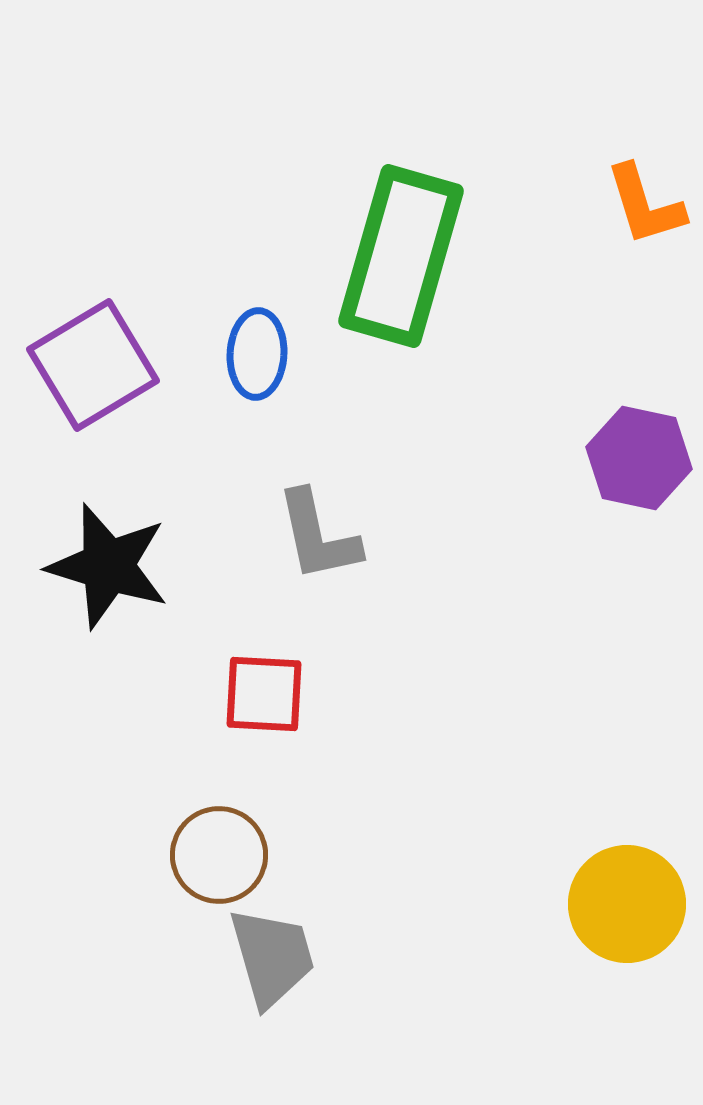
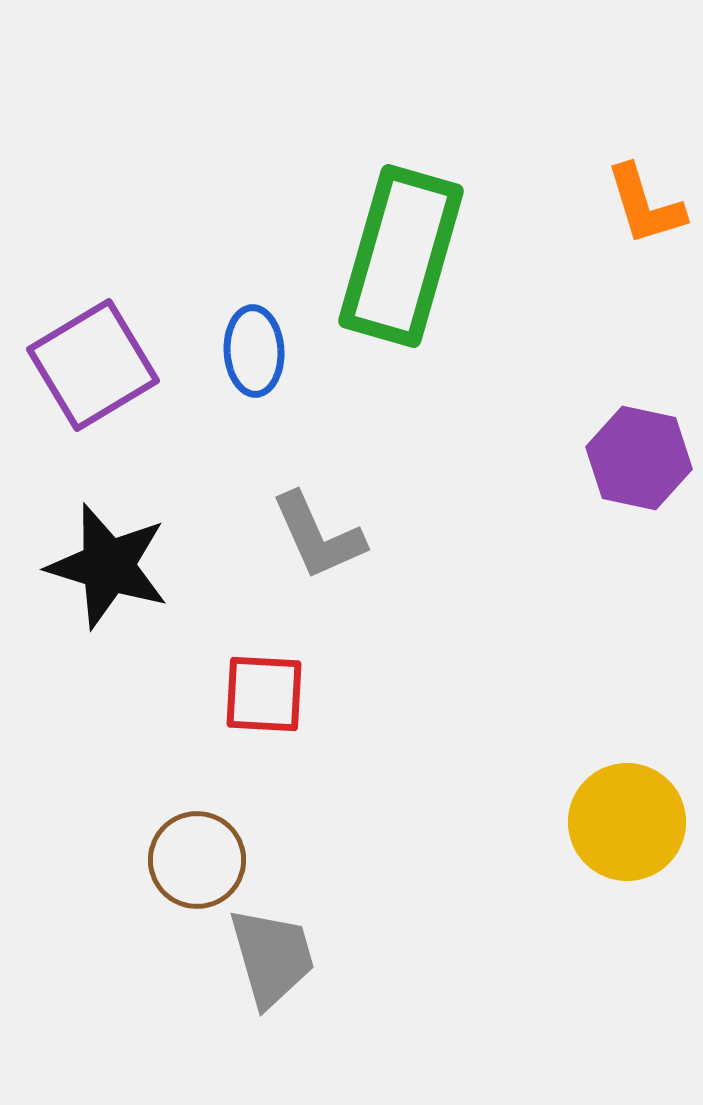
blue ellipse: moved 3 px left, 3 px up; rotated 6 degrees counterclockwise
gray L-shape: rotated 12 degrees counterclockwise
brown circle: moved 22 px left, 5 px down
yellow circle: moved 82 px up
